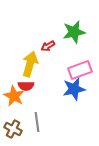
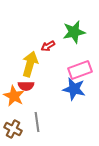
blue star: rotated 25 degrees clockwise
